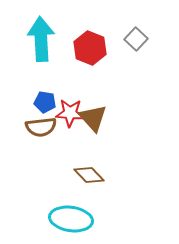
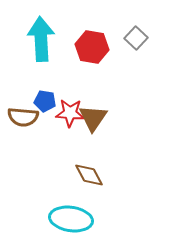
gray square: moved 1 px up
red hexagon: moved 2 px right, 1 px up; rotated 12 degrees counterclockwise
blue pentagon: moved 1 px up
brown triangle: rotated 16 degrees clockwise
brown semicircle: moved 18 px left, 10 px up; rotated 12 degrees clockwise
brown diamond: rotated 16 degrees clockwise
